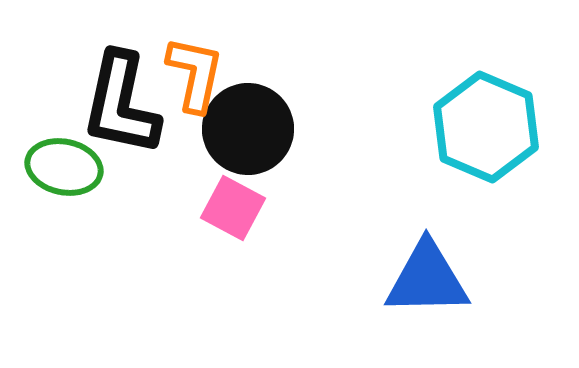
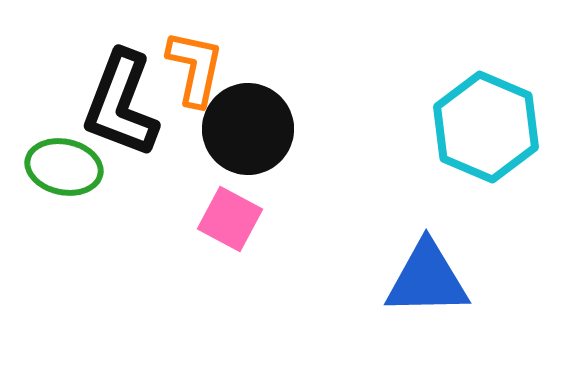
orange L-shape: moved 6 px up
black L-shape: rotated 9 degrees clockwise
pink square: moved 3 px left, 11 px down
